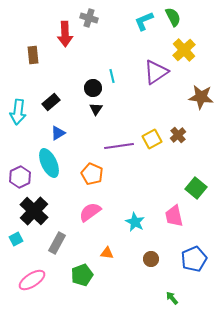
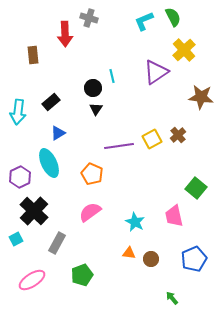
orange triangle: moved 22 px right
